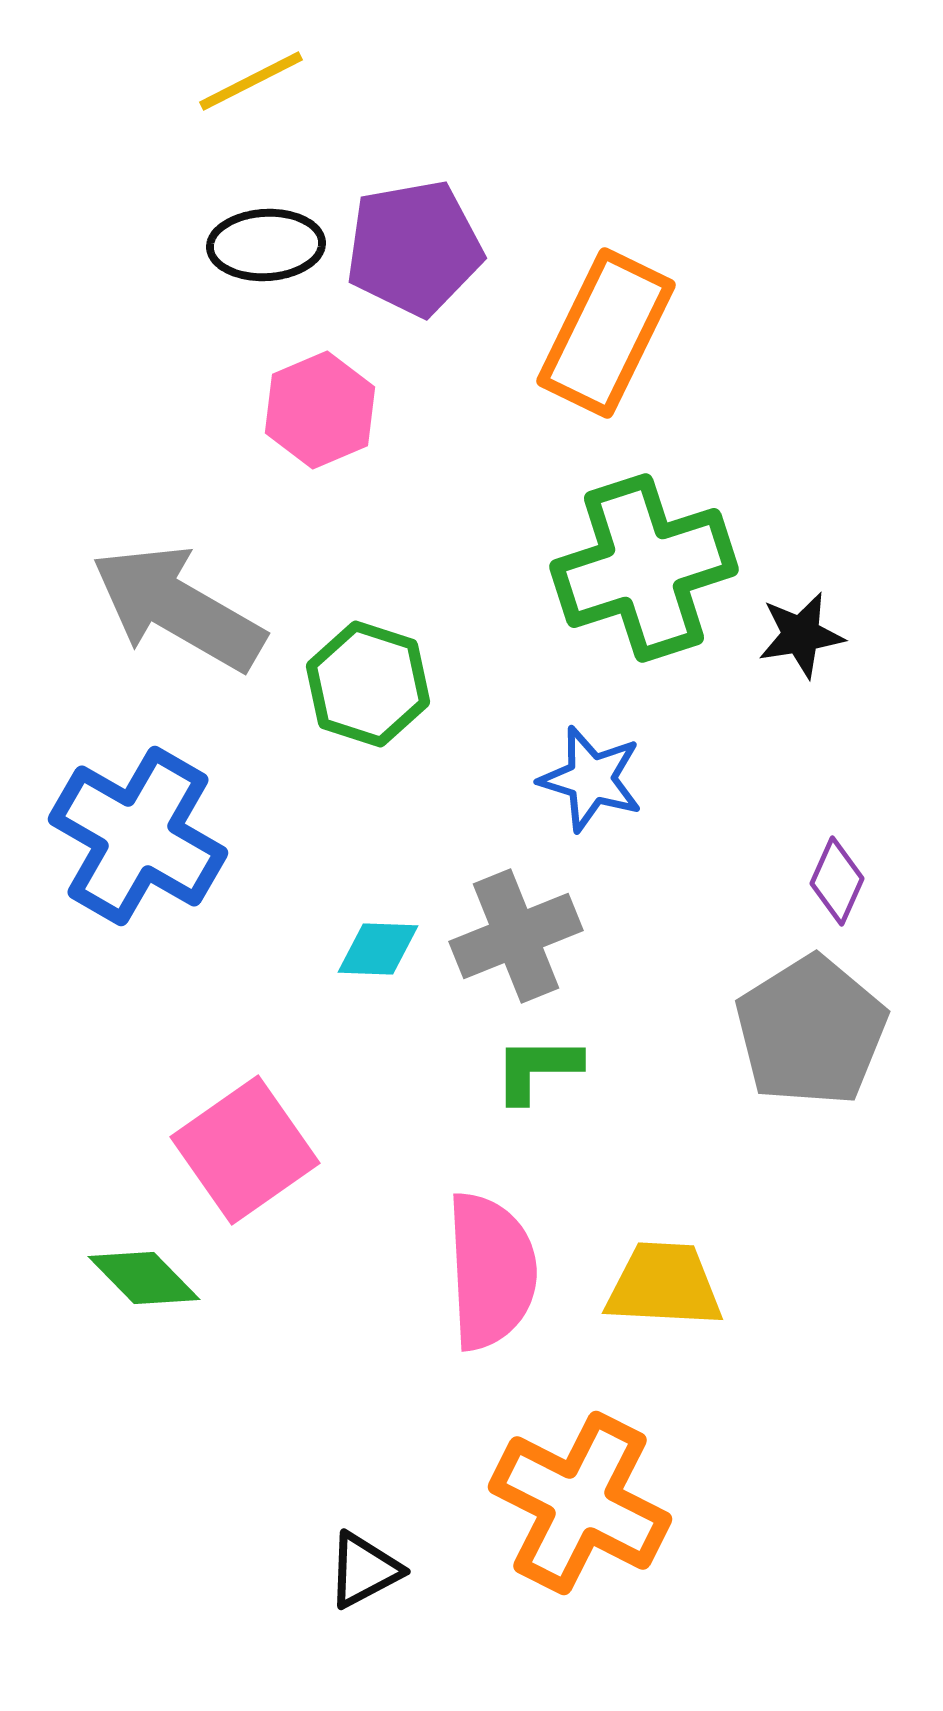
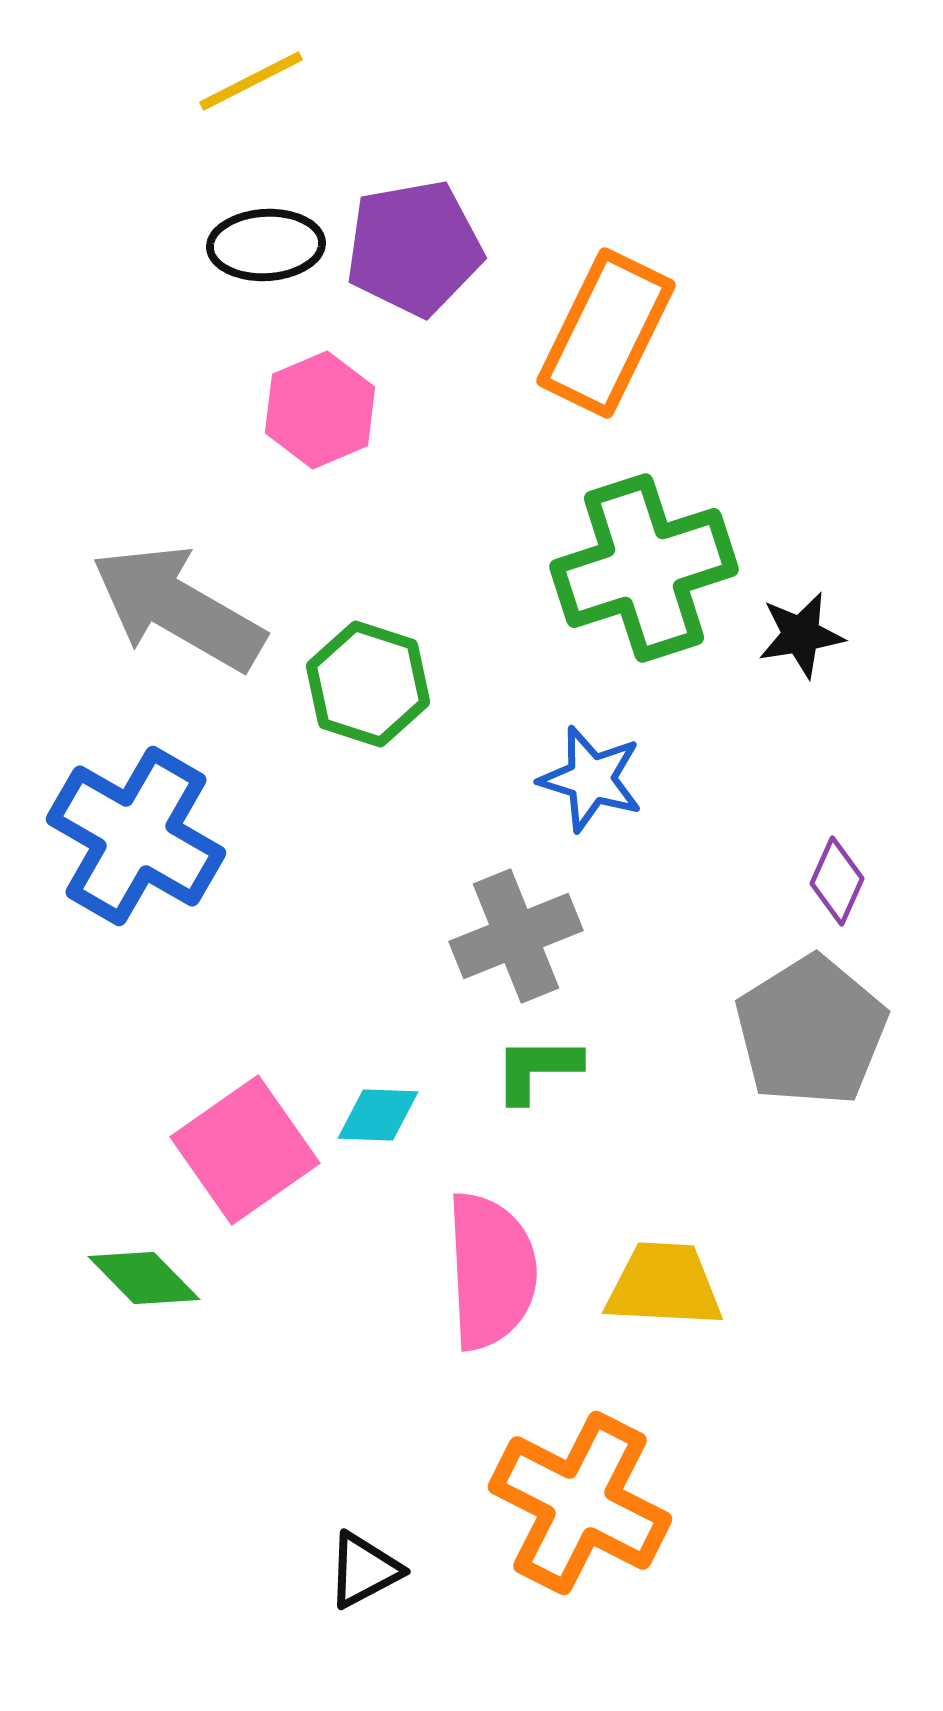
blue cross: moved 2 px left
cyan diamond: moved 166 px down
